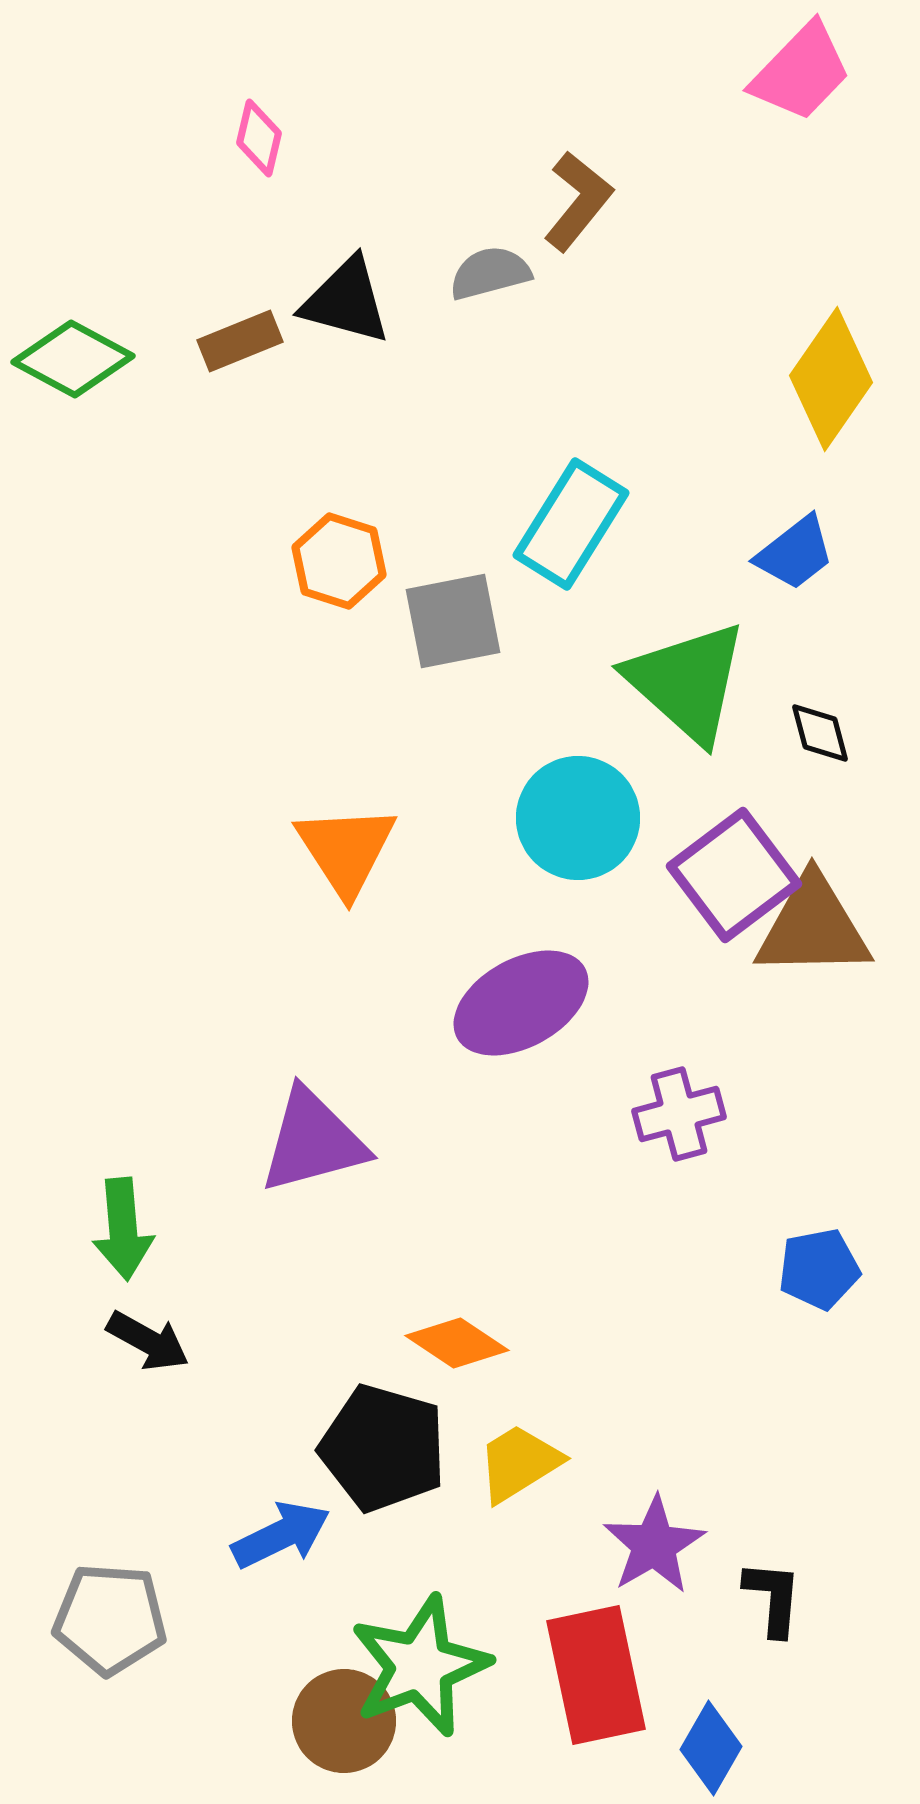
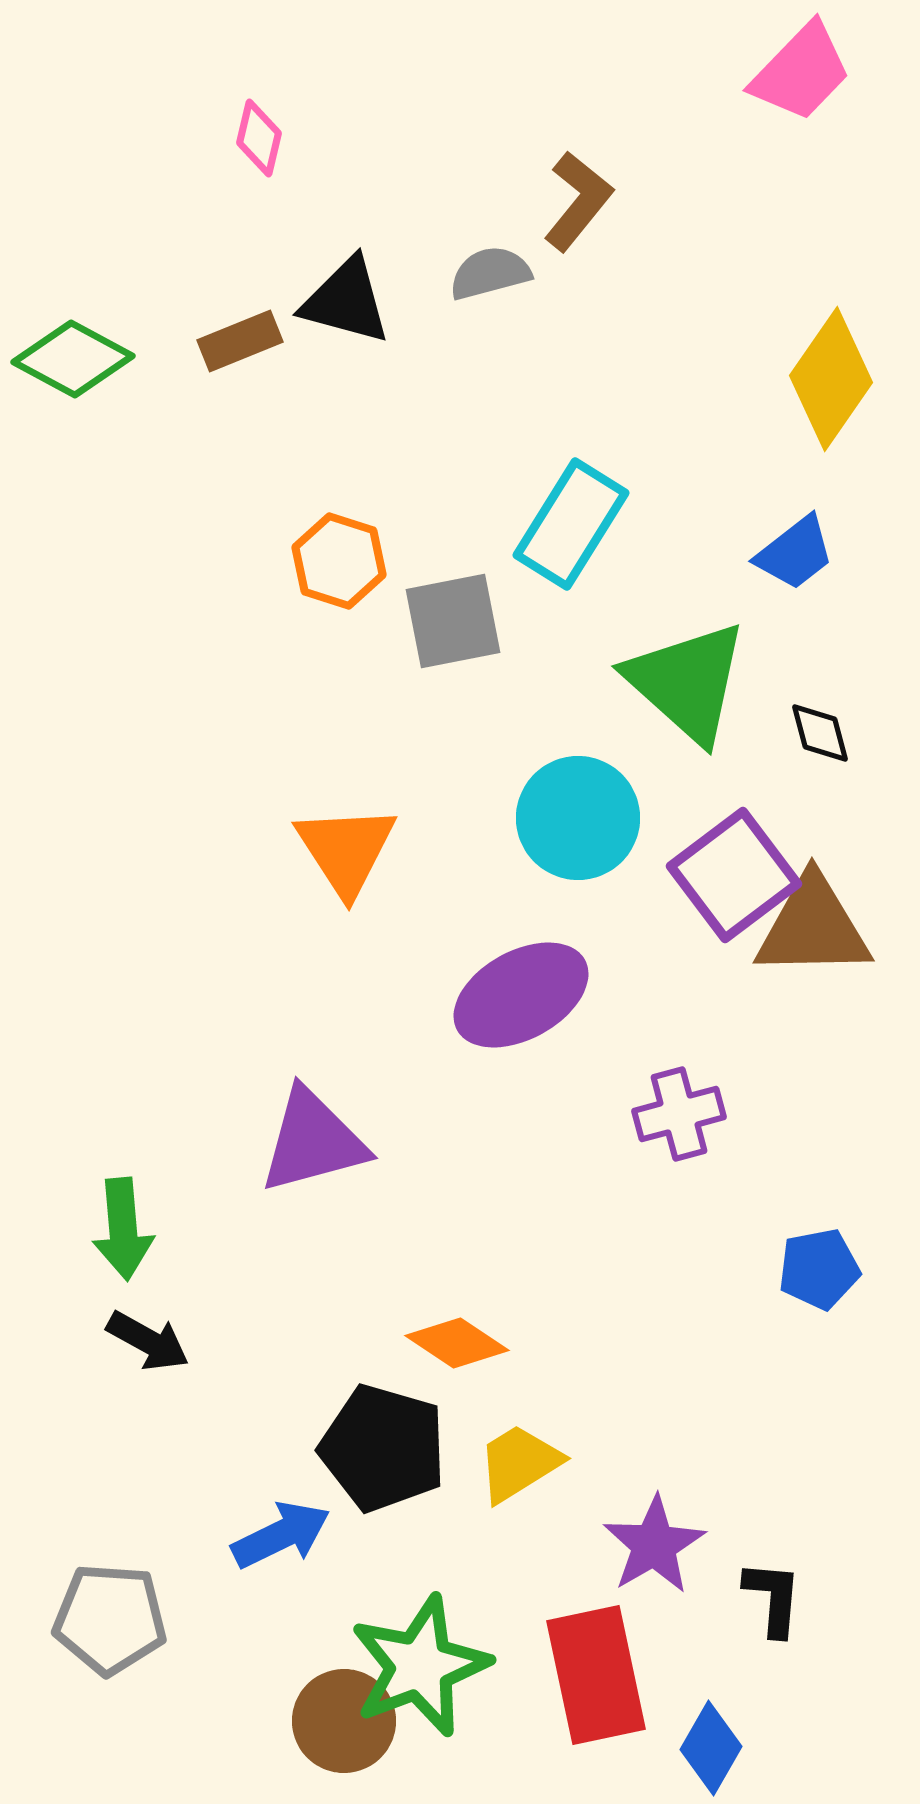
purple ellipse: moved 8 px up
